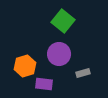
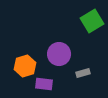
green square: moved 29 px right; rotated 20 degrees clockwise
